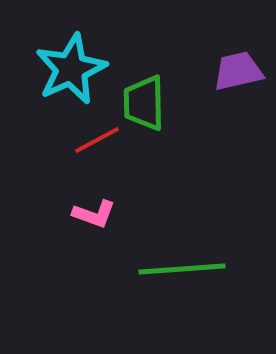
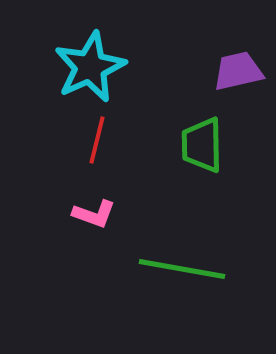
cyan star: moved 19 px right, 2 px up
green trapezoid: moved 58 px right, 42 px down
red line: rotated 48 degrees counterclockwise
green line: rotated 14 degrees clockwise
